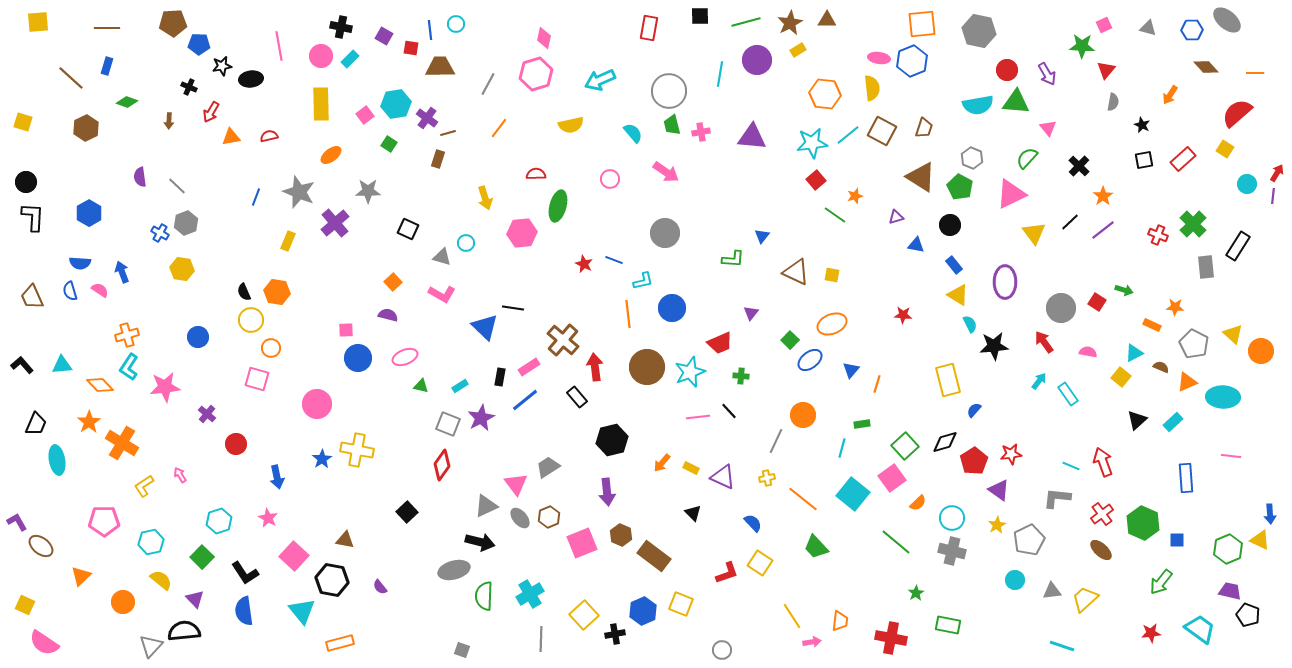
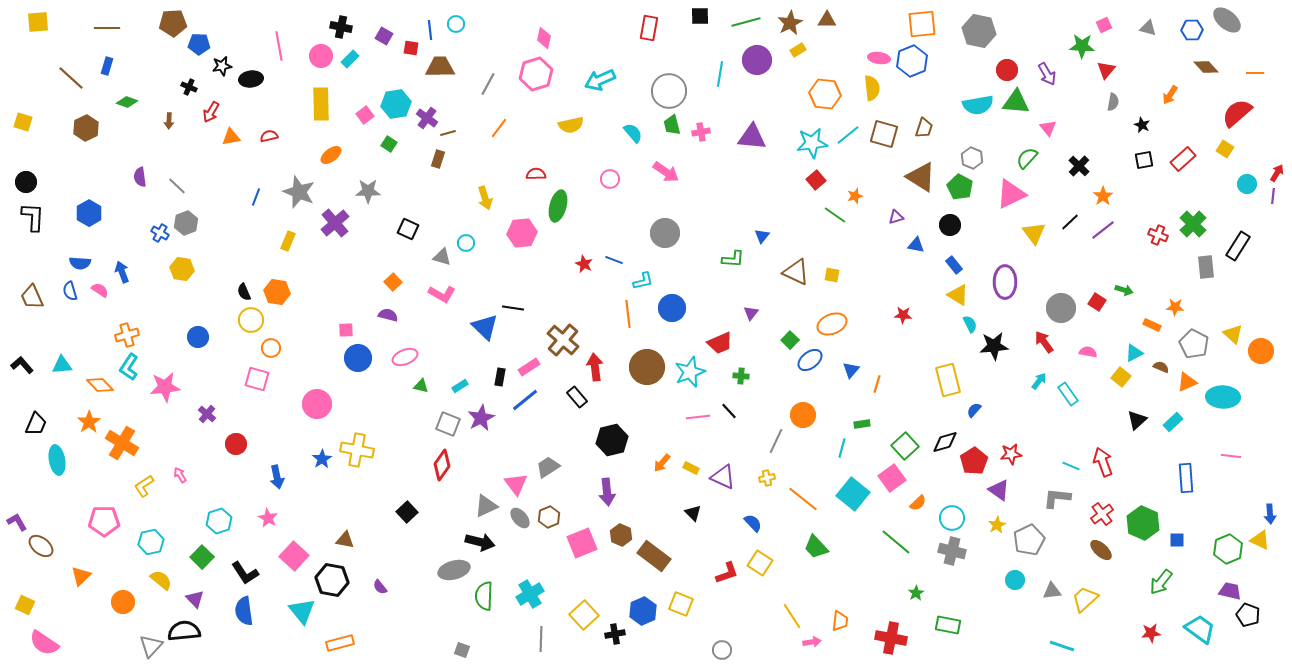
brown square at (882, 131): moved 2 px right, 3 px down; rotated 12 degrees counterclockwise
